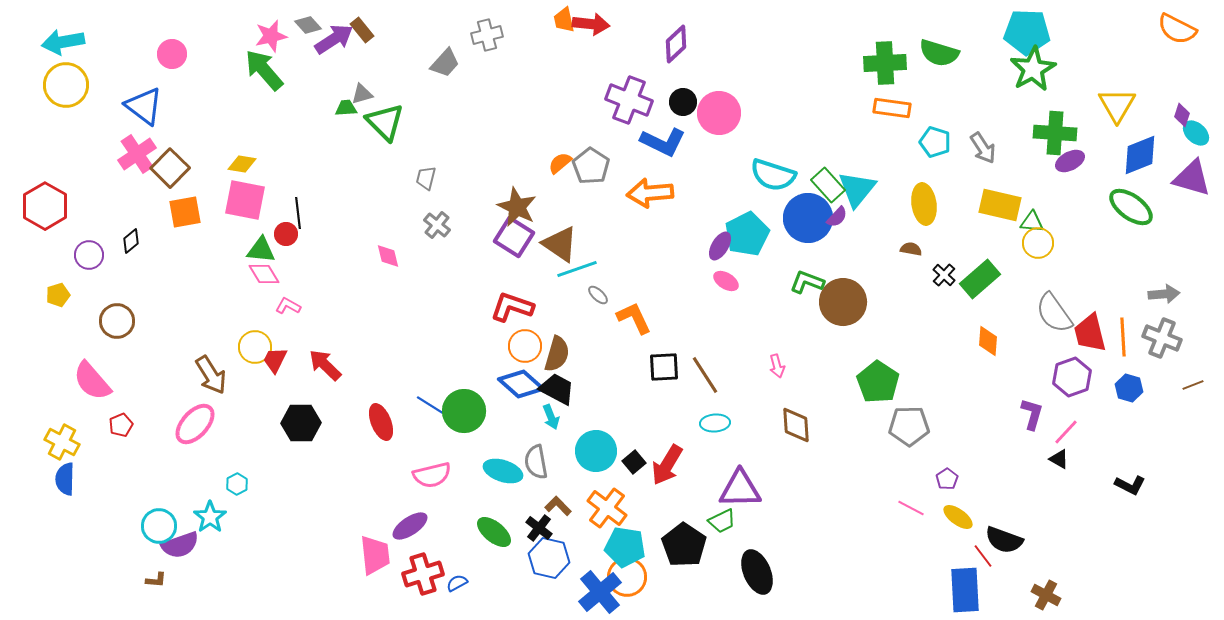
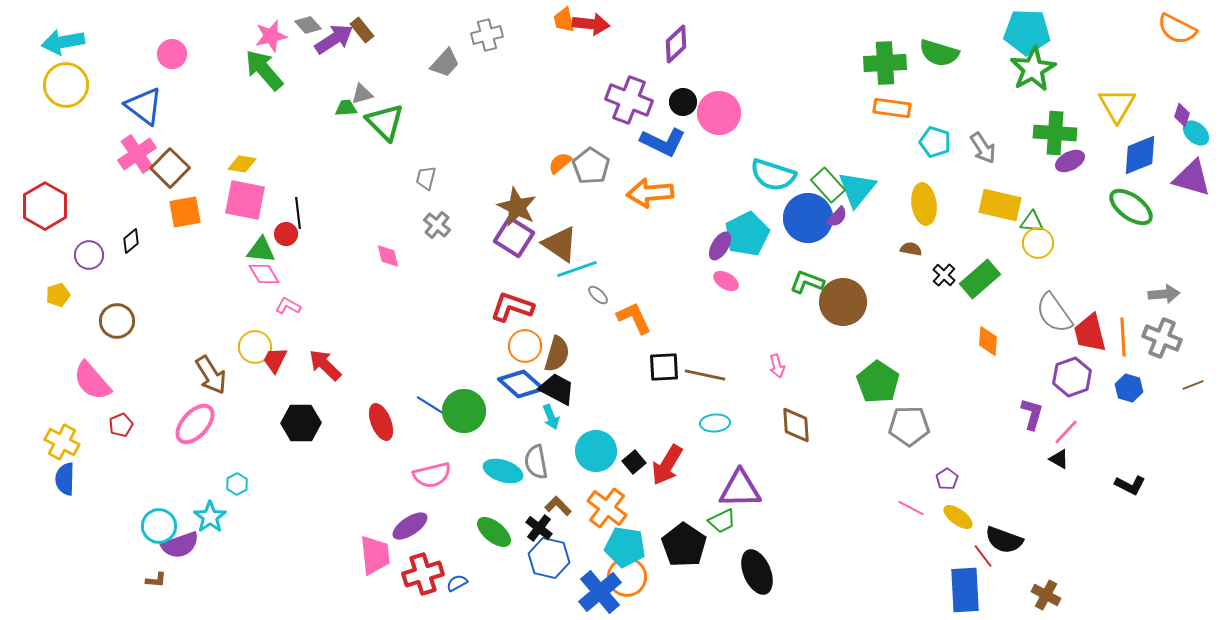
brown line at (705, 375): rotated 45 degrees counterclockwise
